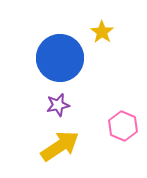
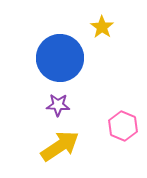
yellow star: moved 5 px up
purple star: rotated 15 degrees clockwise
